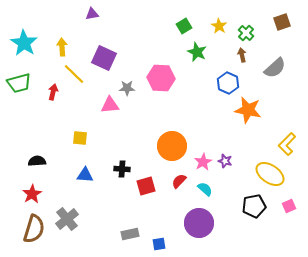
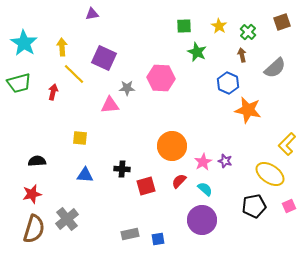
green square: rotated 28 degrees clockwise
green cross: moved 2 px right, 1 px up
red star: rotated 18 degrees clockwise
purple circle: moved 3 px right, 3 px up
blue square: moved 1 px left, 5 px up
